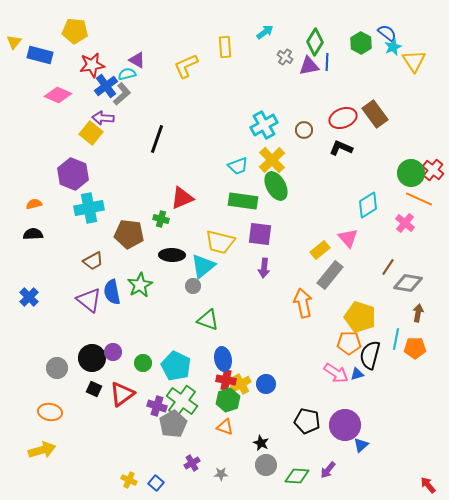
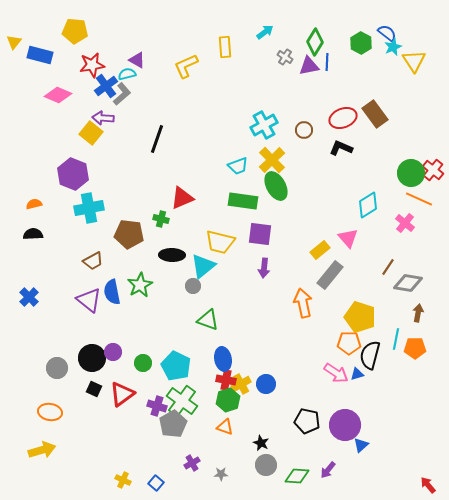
yellow cross at (129, 480): moved 6 px left
